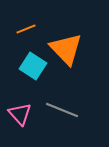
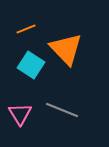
cyan square: moved 2 px left, 1 px up
pink triangle: rotated 10 degrees clockwise
